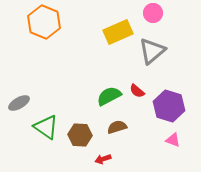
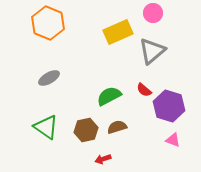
orange hexagon: moved 4 px right, 1 px down
red semicircle: moved 7 px right, 1 px up
gray ellipse: moved 30 px right, 25 px up
brown hexagon: moved 6 px right, 5 px up; rotated 15 degrees counterclockwise
